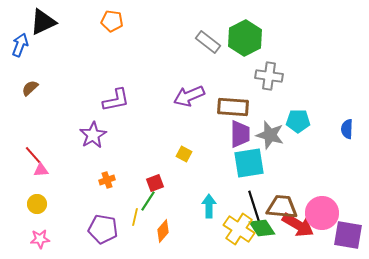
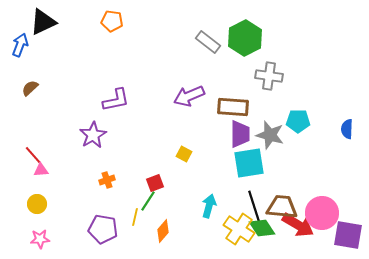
cyan arrow: rotated 15 degrees clockwise
